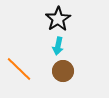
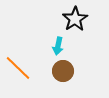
black star: moved 17 px right
orange line: moved 1 px left, 1 px up
